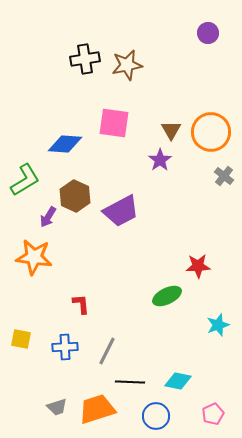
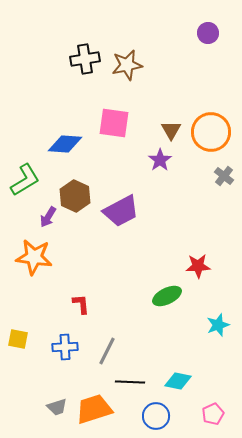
yellow square: moved 3 px left
orange trapezoid: moved 3 px left
